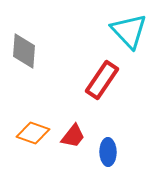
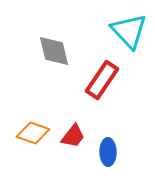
gray diamond: moved 30 px right; rotated 18 degrees counterclockwise
